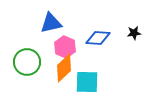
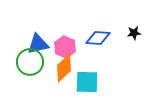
blue triangle: moved 13 px left, 21 px down
green circle: moved 3 px right
